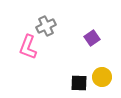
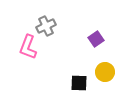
purple square: moved 4 px right, 1 px down
yellow circle: moved 3 px right, 5 px up
